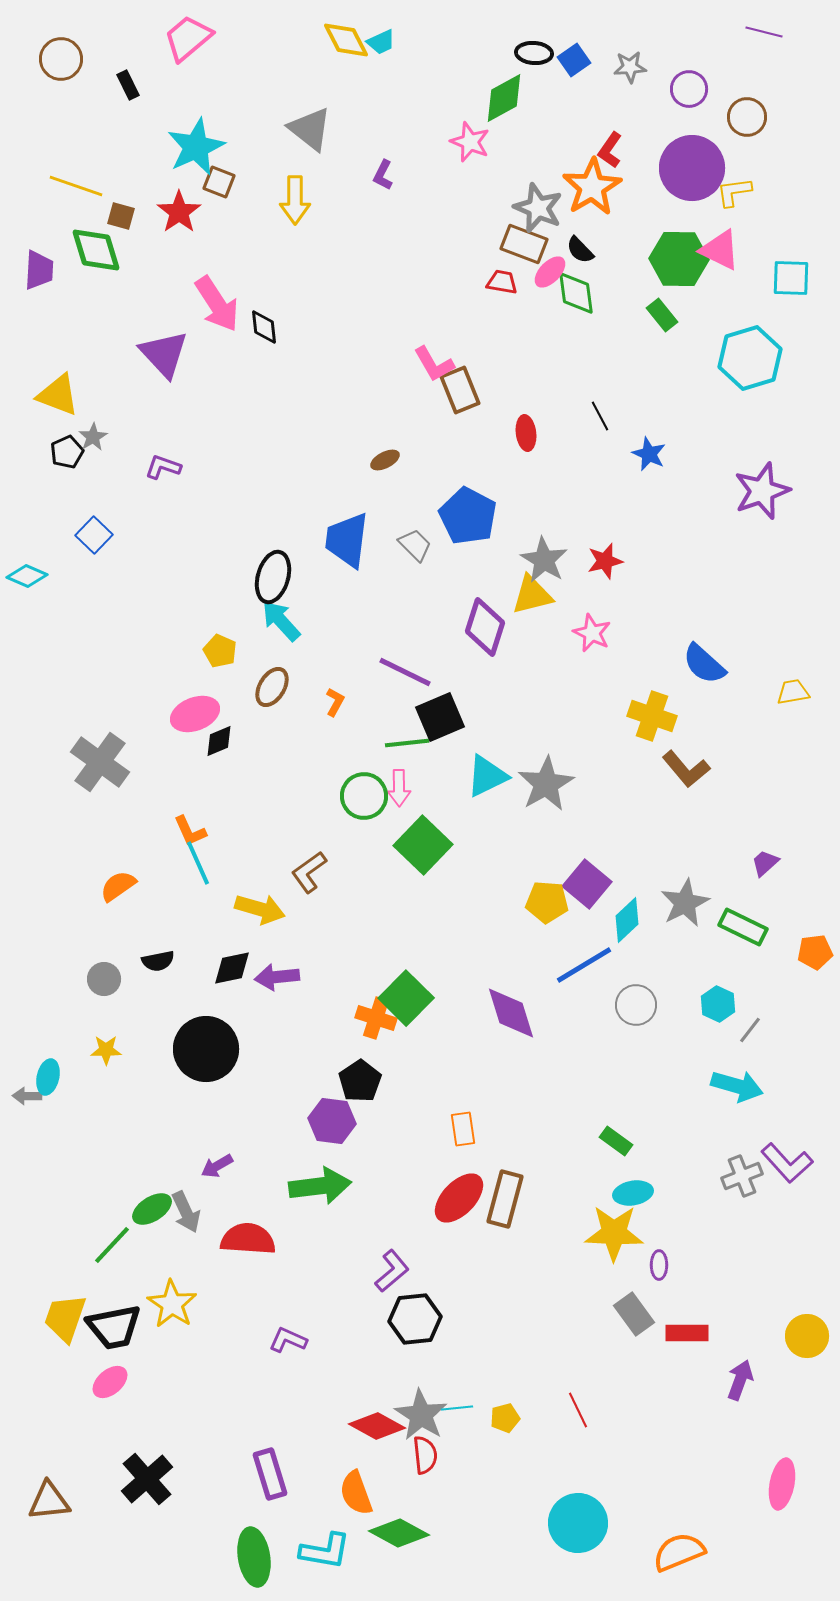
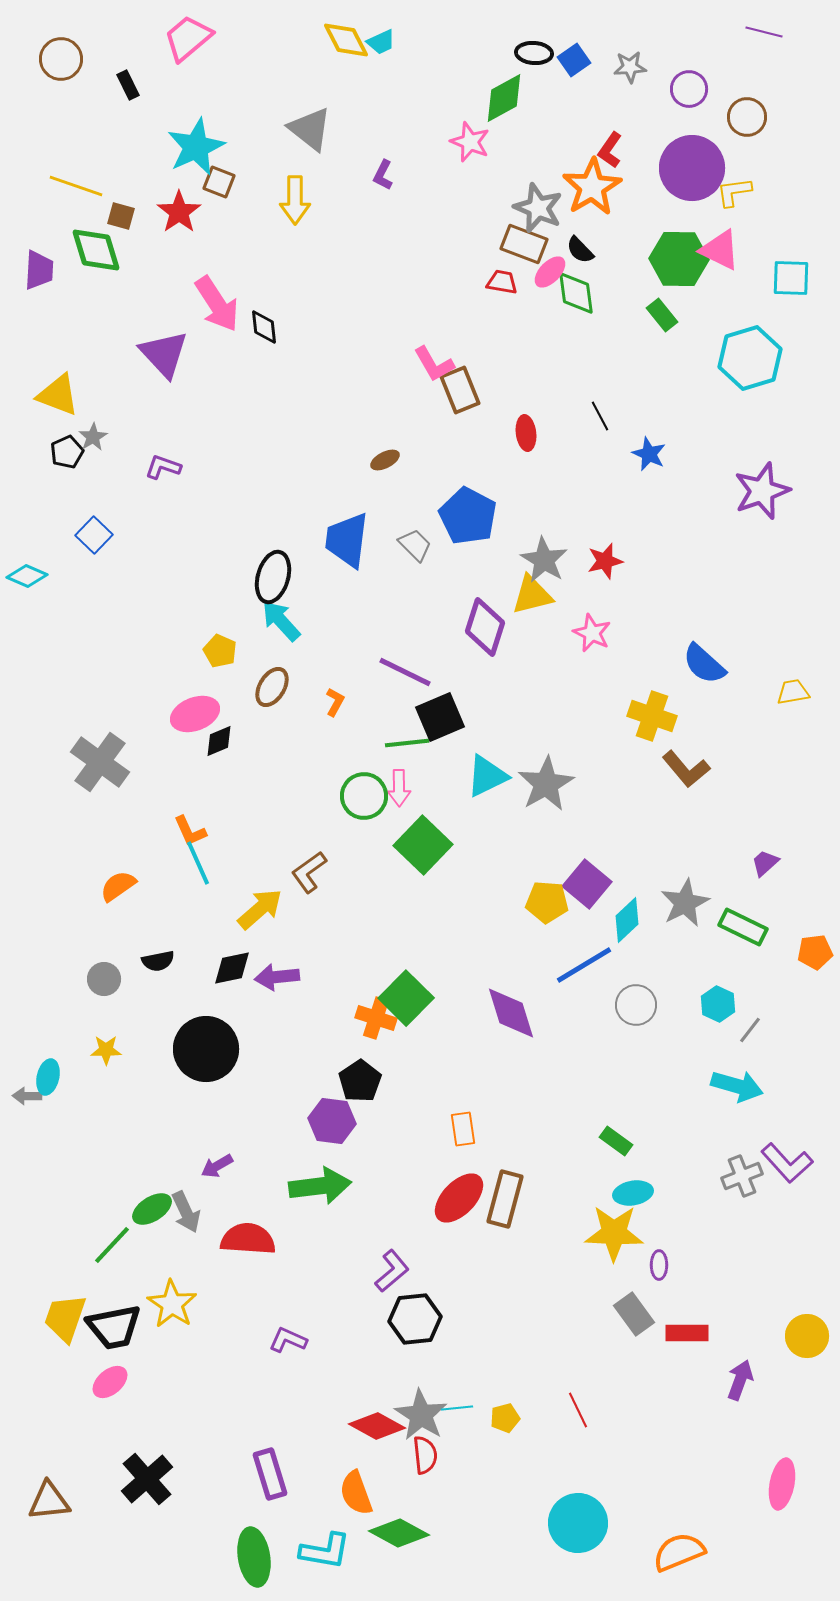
yellow arrow at (260, 909): rotated 57 degrees counterclockwise
